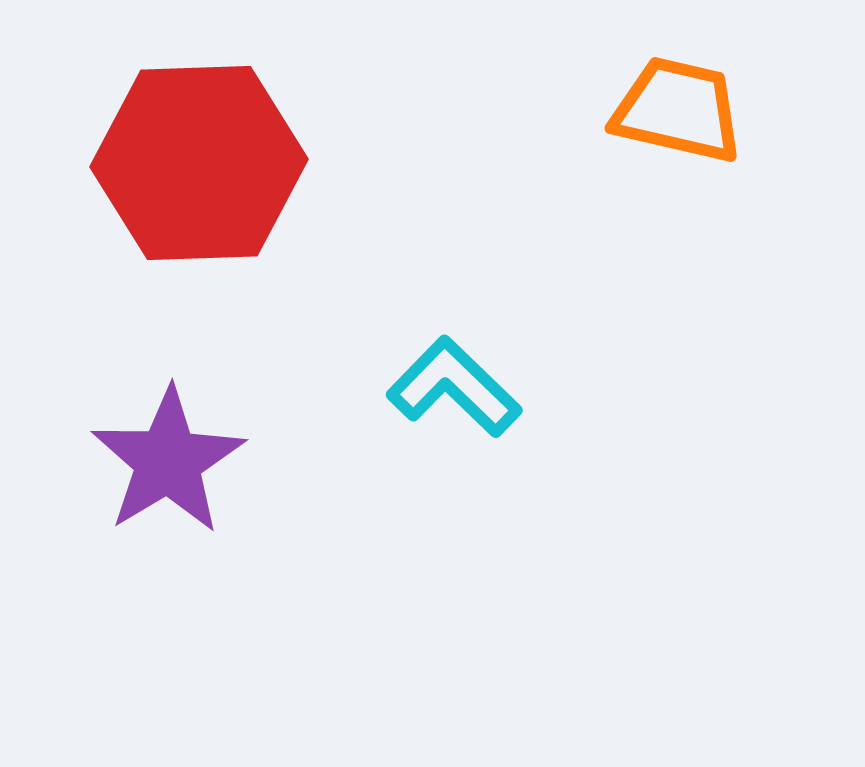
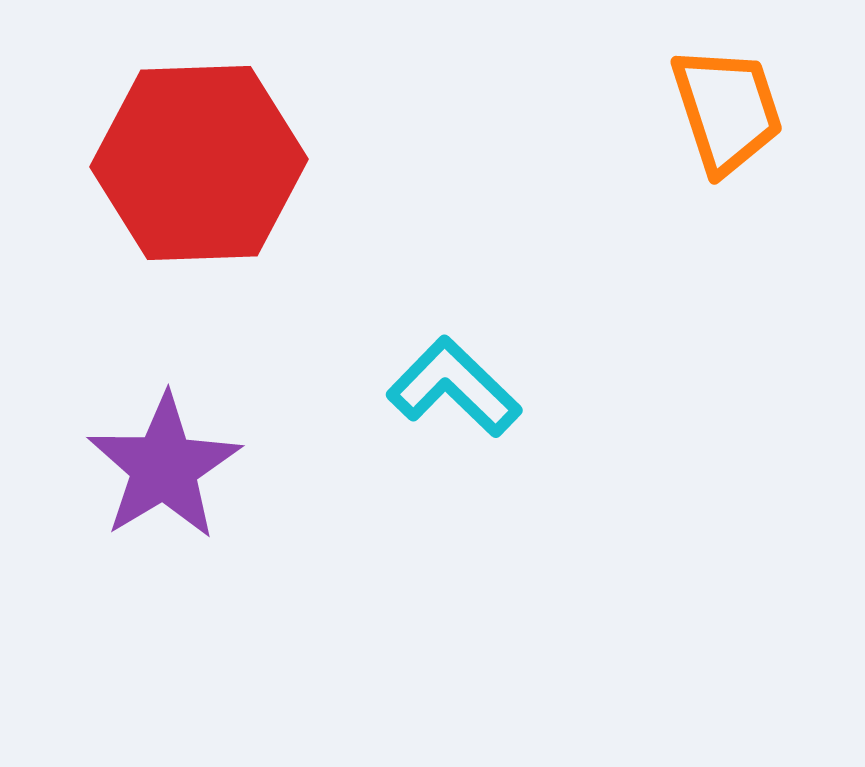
orange trapezoid: moved 49 px right; rotated 59 degrees clockwise
purple star: moved 4 px left, 6 px down
